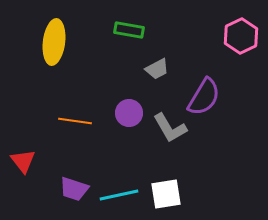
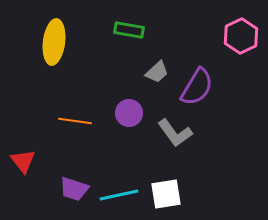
gray trapezoid: moved 3 px down; rotated 15 degrees counterclockwise
purple semicircle: moved 7 px left, 10 px up
gray L-shape: moved 5 px right, 5 px down; rotated 6 degrees counterclockwise
